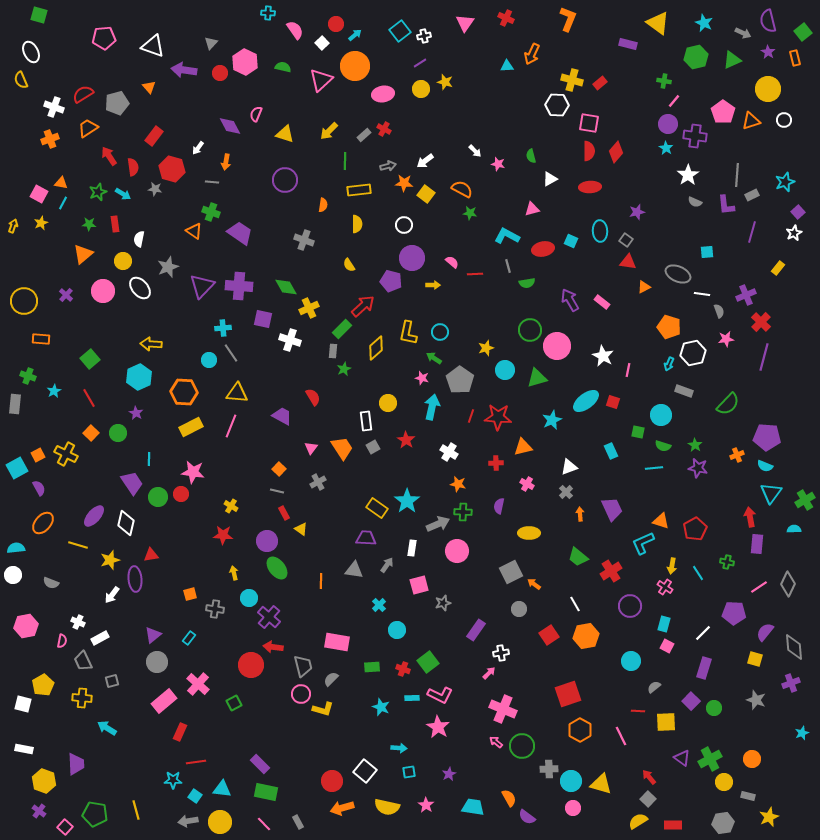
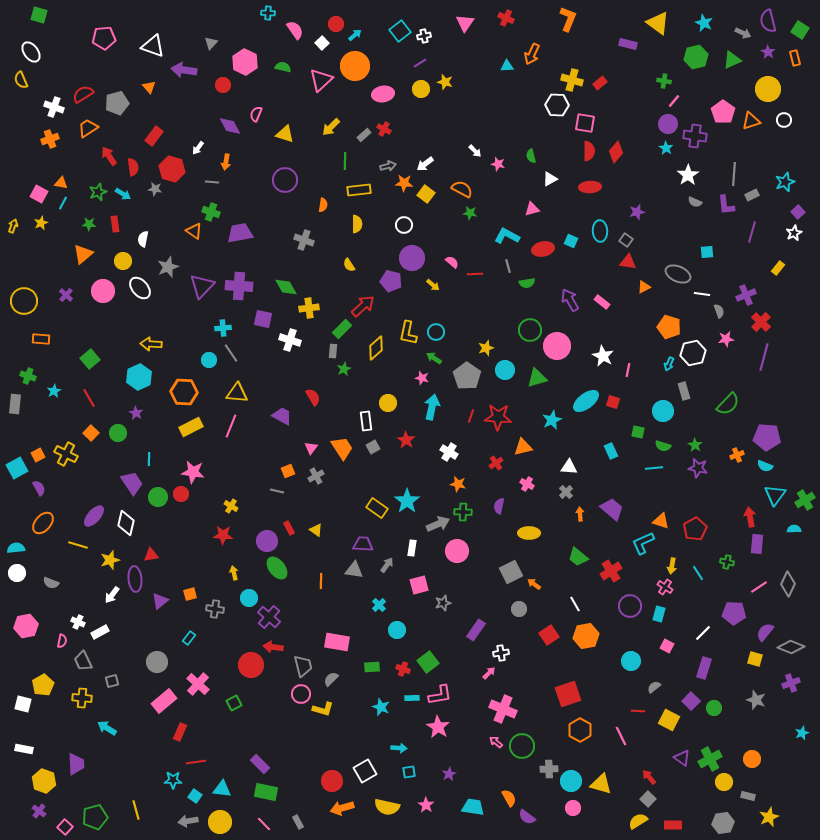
green square at (803, 32): moved 3 px left, 2 px up; rotated 18 degrees counterclockwise
white ellipse at (31, 52): rotated 10 degrees counterclockwise
red circle at (220, 73): moved 3 px right, 12 px down
pink square at (589, 123): moved 4 px left
yellow arrow at (329, 131): moved 2 px right, 4 px up
white arrow at (425, 161): moved 3 px down
gray line at (737, 175): moved 3 px left, 1 px up
purple trapezoid at (240, 233): rotated 44 degrees counterclockwise
white semicircle at (139, 239): moved 4 px right
yellow arrow at (433, 285): rotated 40 degrees clockwise
yellow cross at (309, 308): rotated 18 degrees clockwise
cyan circle at (440, 332): moved 4 px left
gray pentagon at (460, 380): moved 7 px right, 4 px up
gray rectangle at (684, 391): rotated 54 degrees clockwise
cyan circle at (661, 415): moved 2 px right, 4 px up
red cross at (496, 463): rotated 32 degrees counterclockwise
white triangle at (569, 467): rotated 24 degrees clockwise
orange square at (279, 469): moved 9 px right, 2 px down; rotated 24 degrees clockwise
gray cross at (318, 482): moved 2 px left, 6 px up
cyan triangle at (771, 493): moved 4 px right, 2 px down
purple trapezoid at (612, 509): rotated 25 degrees counterclockwise
red rectangle at (284, 513): moved 5 px right, 15 px down
yellow triangle at (301, 529): moved 15 px right, 1 px down
purple trapezoid at (366, 538): moved 3 px left, 6 px down
white circle at (13, 575): moved 4 px right, 2 px up
cyan rectangle at (664, 624): moved 5 px left, 10 px up
purple triangle at (153, 635): moved 7 px right, 34 px up
white rectangle at (100, 638): moved 6 px up
gray diamond at (794, 647): moved 3 px left; rotated 64 degrees counterclockwise
pink L-shape at (440, 695): rotated 35 degrees counterclockwise
yellow square at (666, 722): moved 3 px right, 2 px up; rotated 30 degrees clockwise
white square at (365, 771): rotated 20 degrees clockwise
green pentagon at (95, 814): moved 3 px down; rotated 25 degrees counterclockwise
